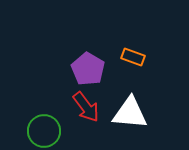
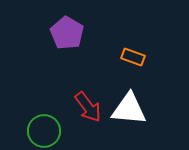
purple pentagon: moved 21 px left, 36 px up
red arrow: moved 2 px right
white triangle: moved 1 px left, 4 px up
